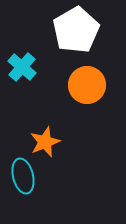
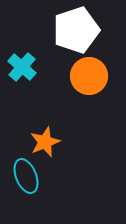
white pentagon: rotated 12 degrees clockwise
orange circle: moved 2 px right, 9 px up
cyan ellipse: moved 3 px right; rotated 8 degrees counterclockwise
